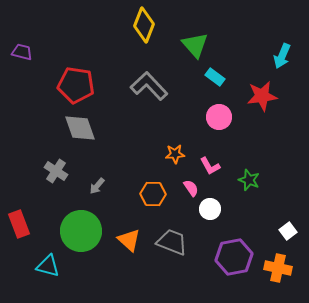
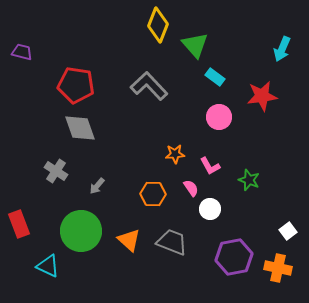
yellow diamond: moved 14 px right
cyan arrow: moved 7 px up
cyan triangle: rotated 10 degrees clockwise
